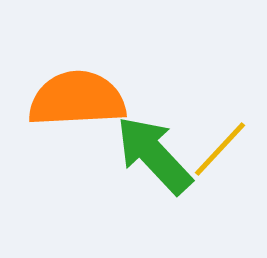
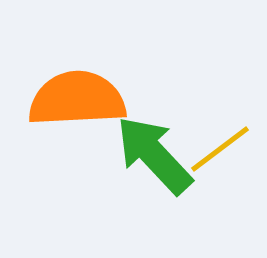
yellow line: rotated 10 degrees clockwise
